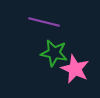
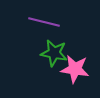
pink star: rotated 16 degrees counterclockwise
